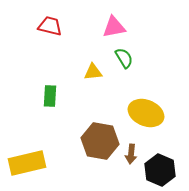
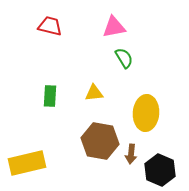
yellow triangle: moved 1 px right, 21 px down
yellow ellipse: rotated 72 degrees clockwise
